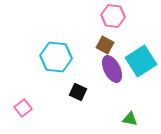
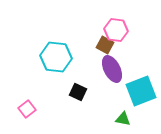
pink hexagon: moved 3 px right, 14 px down
cyan square: moved 30 px down; rotated 12 degrees clockwise
pink square: moved 4 px right, 1 px down
green triangle: moved 7 px left
